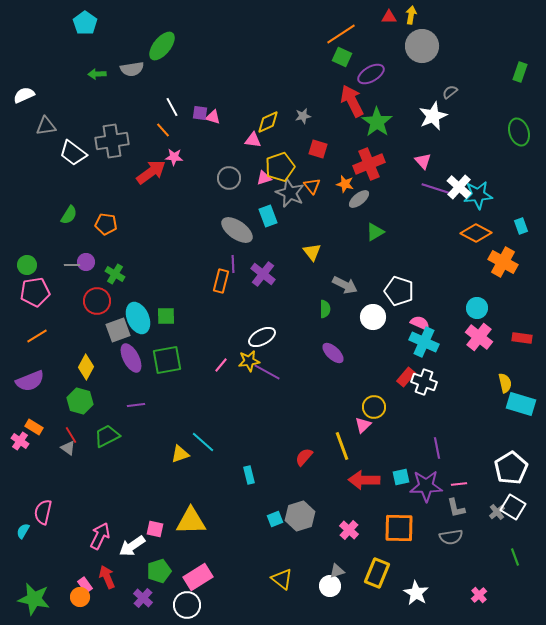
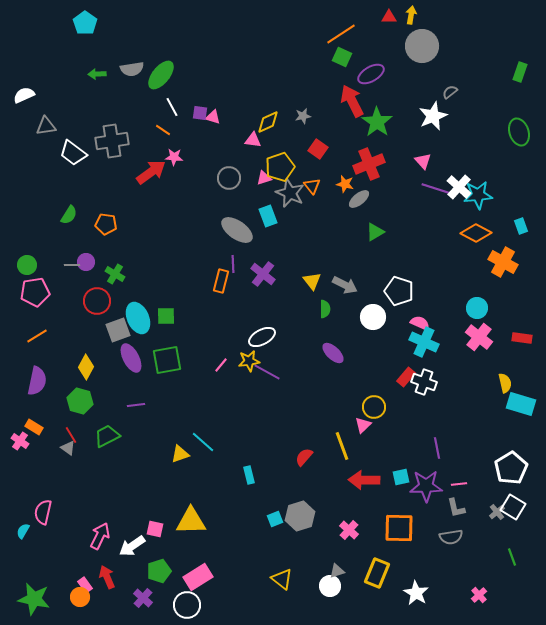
green ellipse at (162, 46): moved 1 px left, 29 px down
orange line at (163, 130): rotated 14 degrees counterclockwise
red square at (318, 149): rotated 18 degrees clockwise
yellow triangle at (312, 252): moved 29 px down
purple semicircle at (30, 381): moved 7 px right; rotated 56 degrees counterclockwise
green line at (515, 557): moved 3 px left
